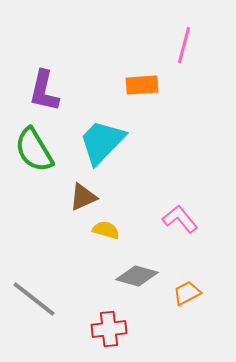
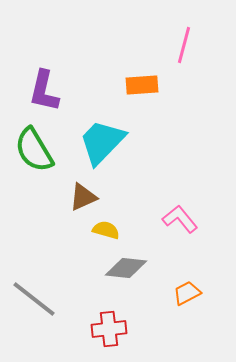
gray diamond: moved 11 px left, 8 px up; rotated 9 degrees counterclockwise
